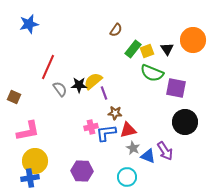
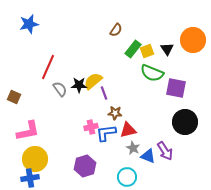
yellow circle: moved 2 px up
purple hexagon: moved 3 px right, 5 px up; rotated 20 degrees counterclockwise
